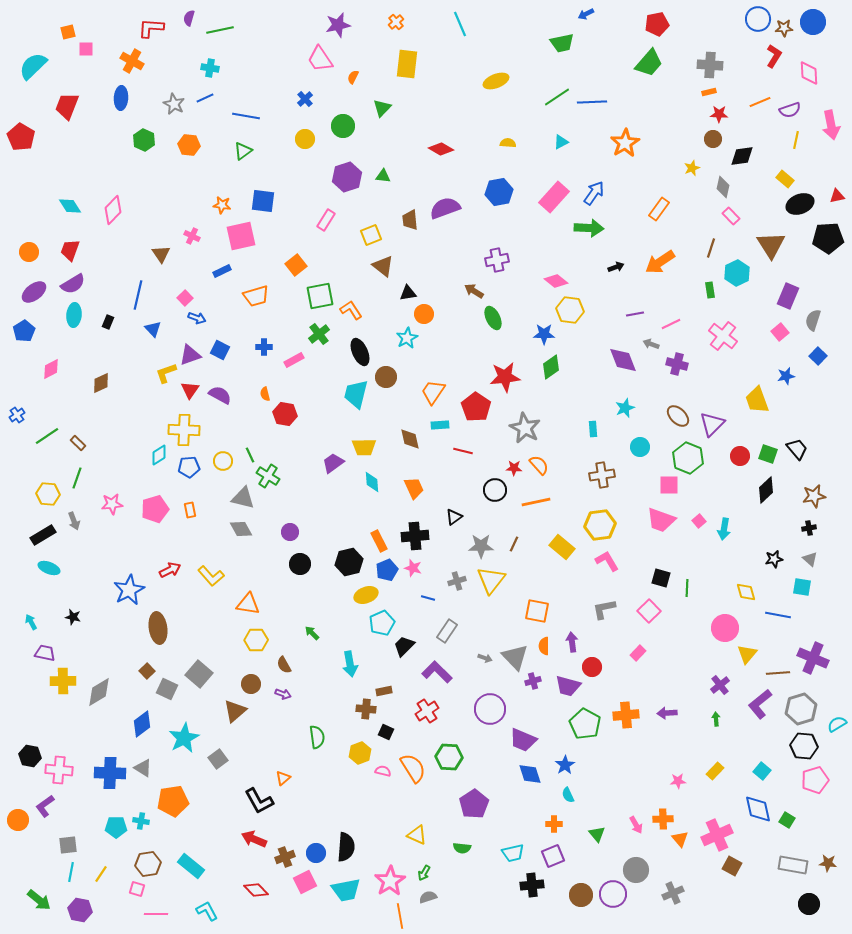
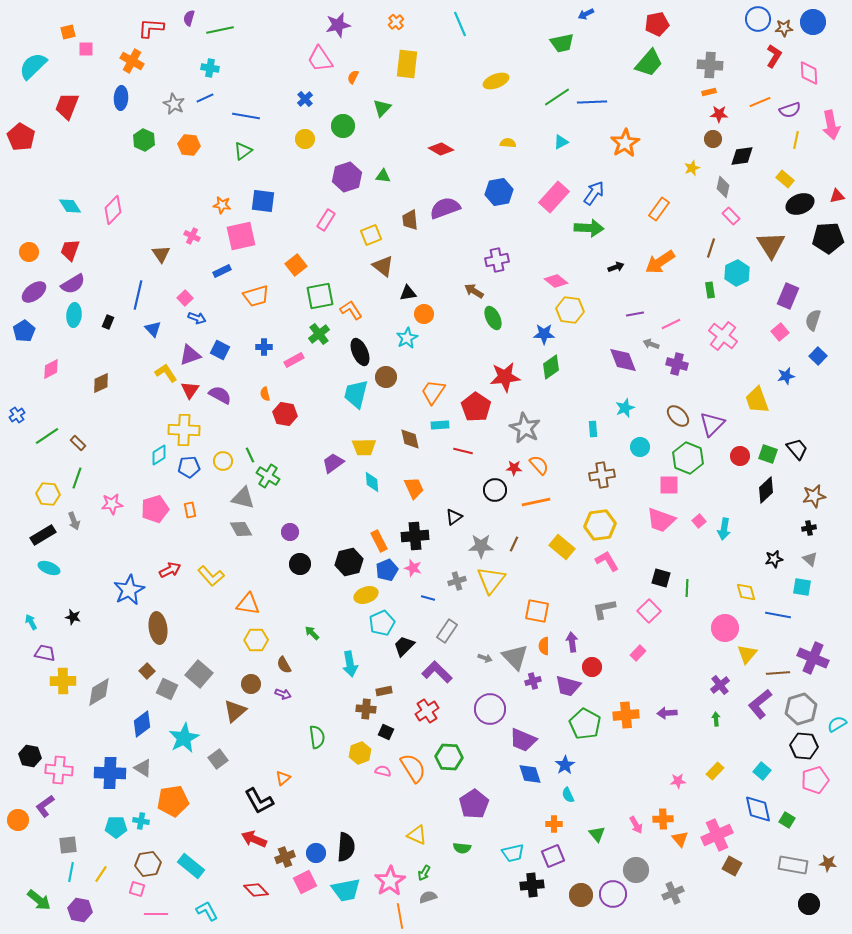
yellow L-shape at (166, 373): rotated 75 degrees clockwise
